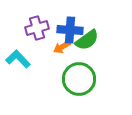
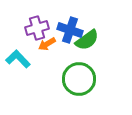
blue cross: rotated 15 degrees clockwise
orange arrow: moved 15 px left, 3 px up
